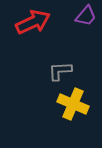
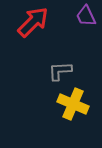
purple trapezoid: rotated 115 degrees clockwise
red arrow: rotated 20 degrees counterclockwise
